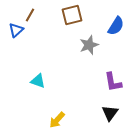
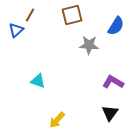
gray star: rotated 24 degrees clockwise
purple L-shape: rotated 130 degrees clockwise
